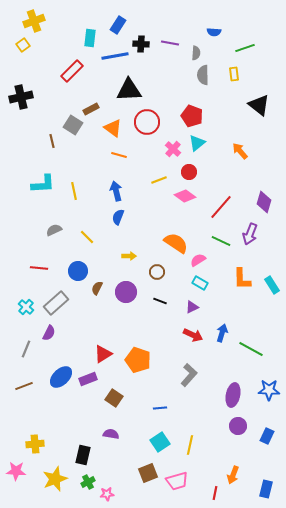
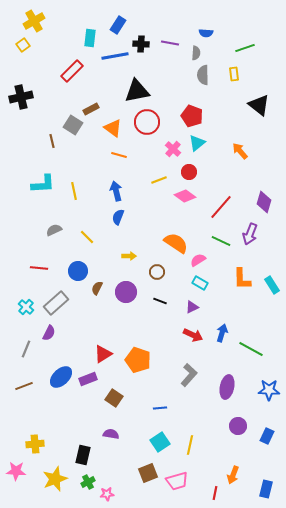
yellow cross at (34, 21): rotated 10 degrees counterclockwise
blue semicircle at (214, 32): moved 8 px left, 1 px down
black triangle at (129, 90): moved 8 px right, 1 px down; rotated 8 degrees counterclockwise
purple ellipse at (233, 395): moved 6 px left, 8 px up
